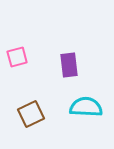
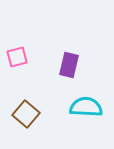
purple rectangle: rotated 20 degrees clockwise
brown square: moved 5 px left; rotated 24 degrees counterclockwise
